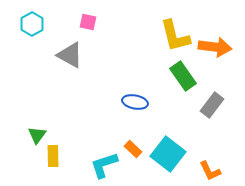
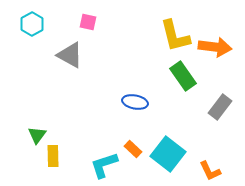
gray rectangle: moved 8 px right, 2 px down
